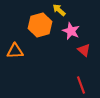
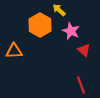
orange hexagon: rotated 15 degrees counterclockwise
orange triangle: moved 1 px left
